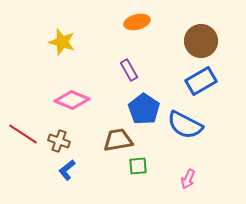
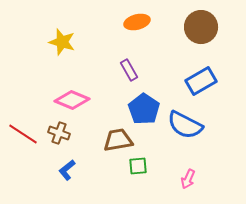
brown circle: moved 14 px up
brown cross: moved 8 px up
